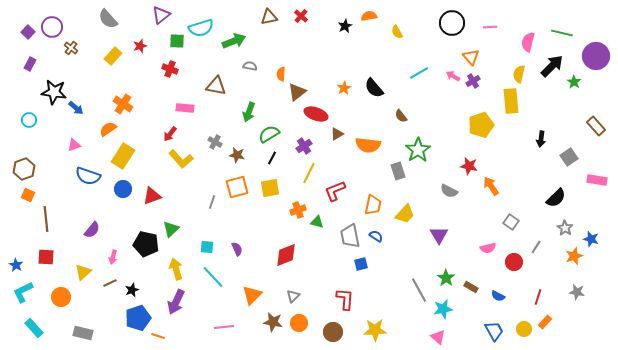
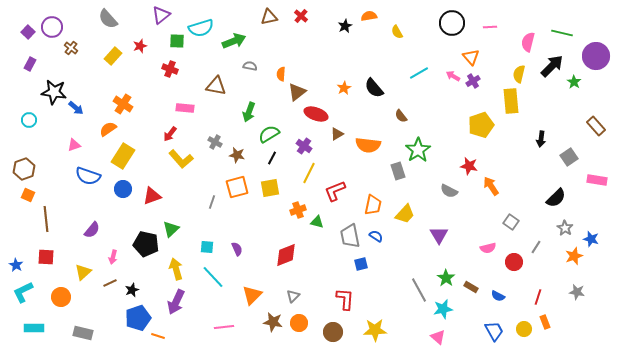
purple cross at (304, 146): rotated 21 degrees counterclockwise
orange rectangle at (545, 322): rotated 64 degrees counterclockwise
cyan rectangle at (34, 328): rotated 48 degrees counterclockwise
